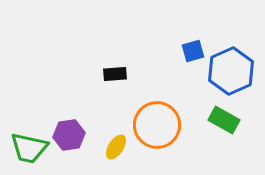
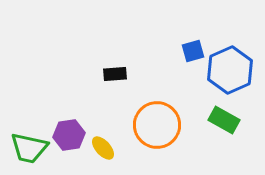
blue hexagon: moved 1 px left, 1 px up
yellow ellipse: moved 13 px left, 1 px down; rotated 75 degrees counterclockwise
